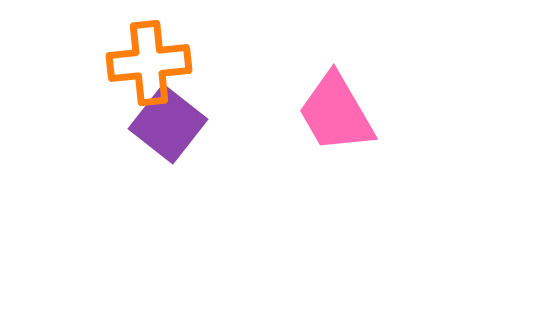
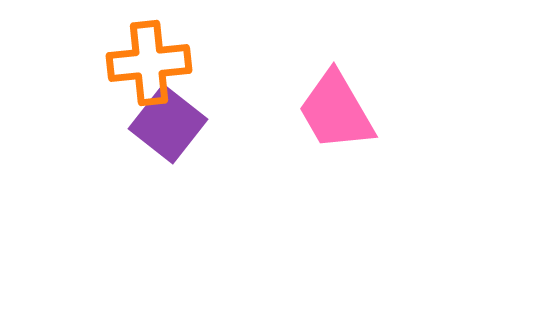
pink trapezoid: moved 2 px up
